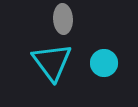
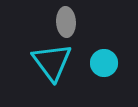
gray ellipse: moved 3 px right, 3 px down
